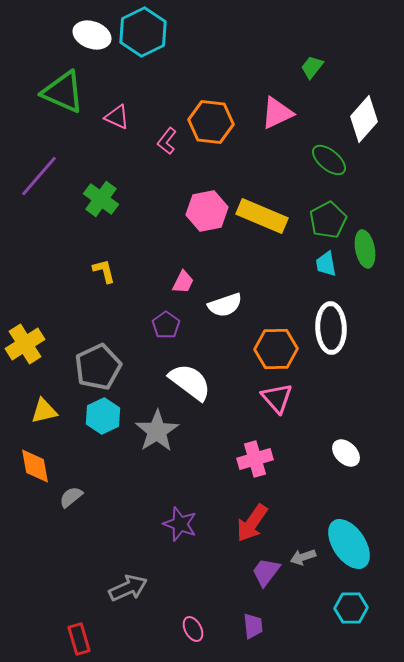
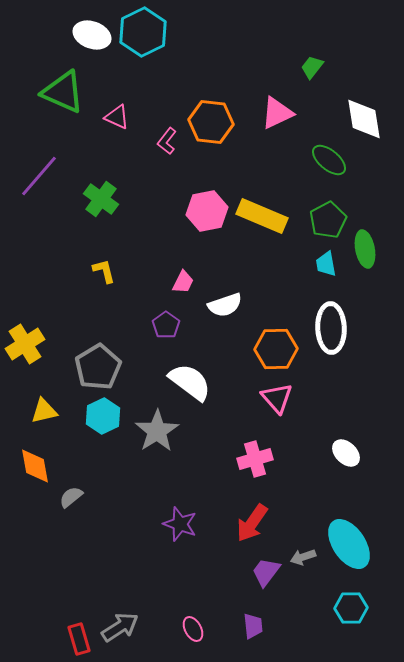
white diamond at (364, 119): rotated 51 degrees counterclockwise
gray pentagon at (98, 367): rotated 6 degrees counterclockwise
gray arrow at (128, 588): moved 8 px left, 39 px down; rotated 9 degrees counterclockwise
